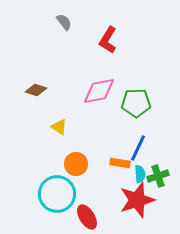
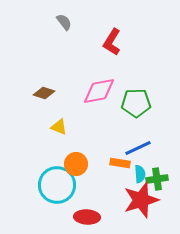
red L-shape: moved 4 px right, 2 px down
brown diamond: moved 8 px right, 3 px down
yellow triangle: rotated 12 degrees counterclockwise
blue line: rotated 40 degrees clockwise
green cross: moved 1 px left, 3 px down; rotated 10 degrees clockwise
cyan circle: moved 9 px up
red star: moved 4 px right
red ellipse: rotated 55 degrees counterclockwise
